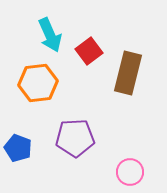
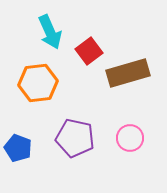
cyan arrow: moved 3 px up
brown rectangle: rotated 60 degrees clockwise
purple pentagon: rotated 15 degrees clockwise
pink circle: moved 34 px up
